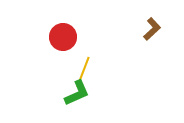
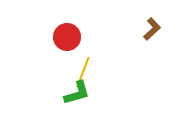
red circle: moved 4 px right
green L-shape: rotated 8 degrees clockwise
